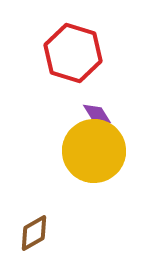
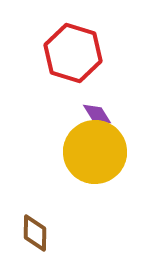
yellow circle: moved 1 px right, 1 px down
brown diamond: moved 1 px right; rotated 60 degrees counterclockwise
